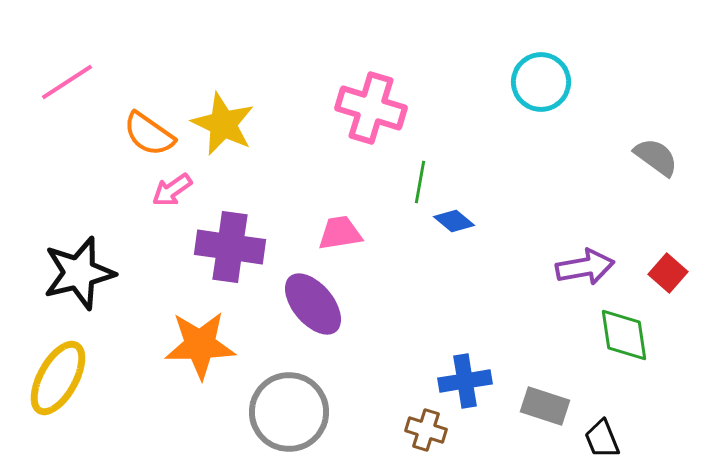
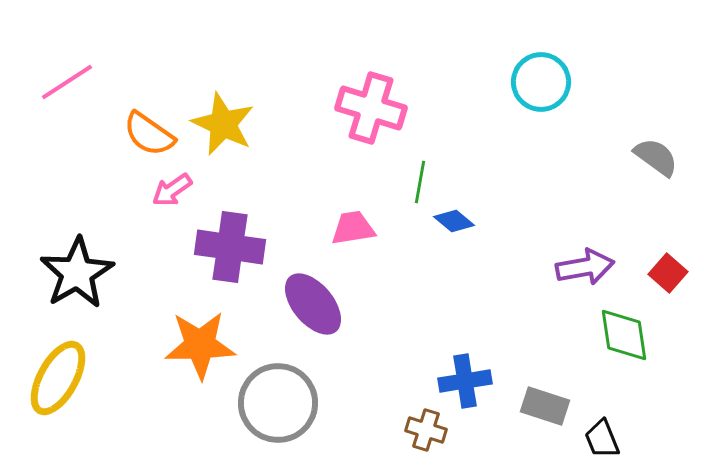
pink trapezoid: moved 13 px right, 5 px up
black star: moved 2 px left; rotated 16 degrees counterclockwise
gray circle: moved 11 px left, 9 px up
